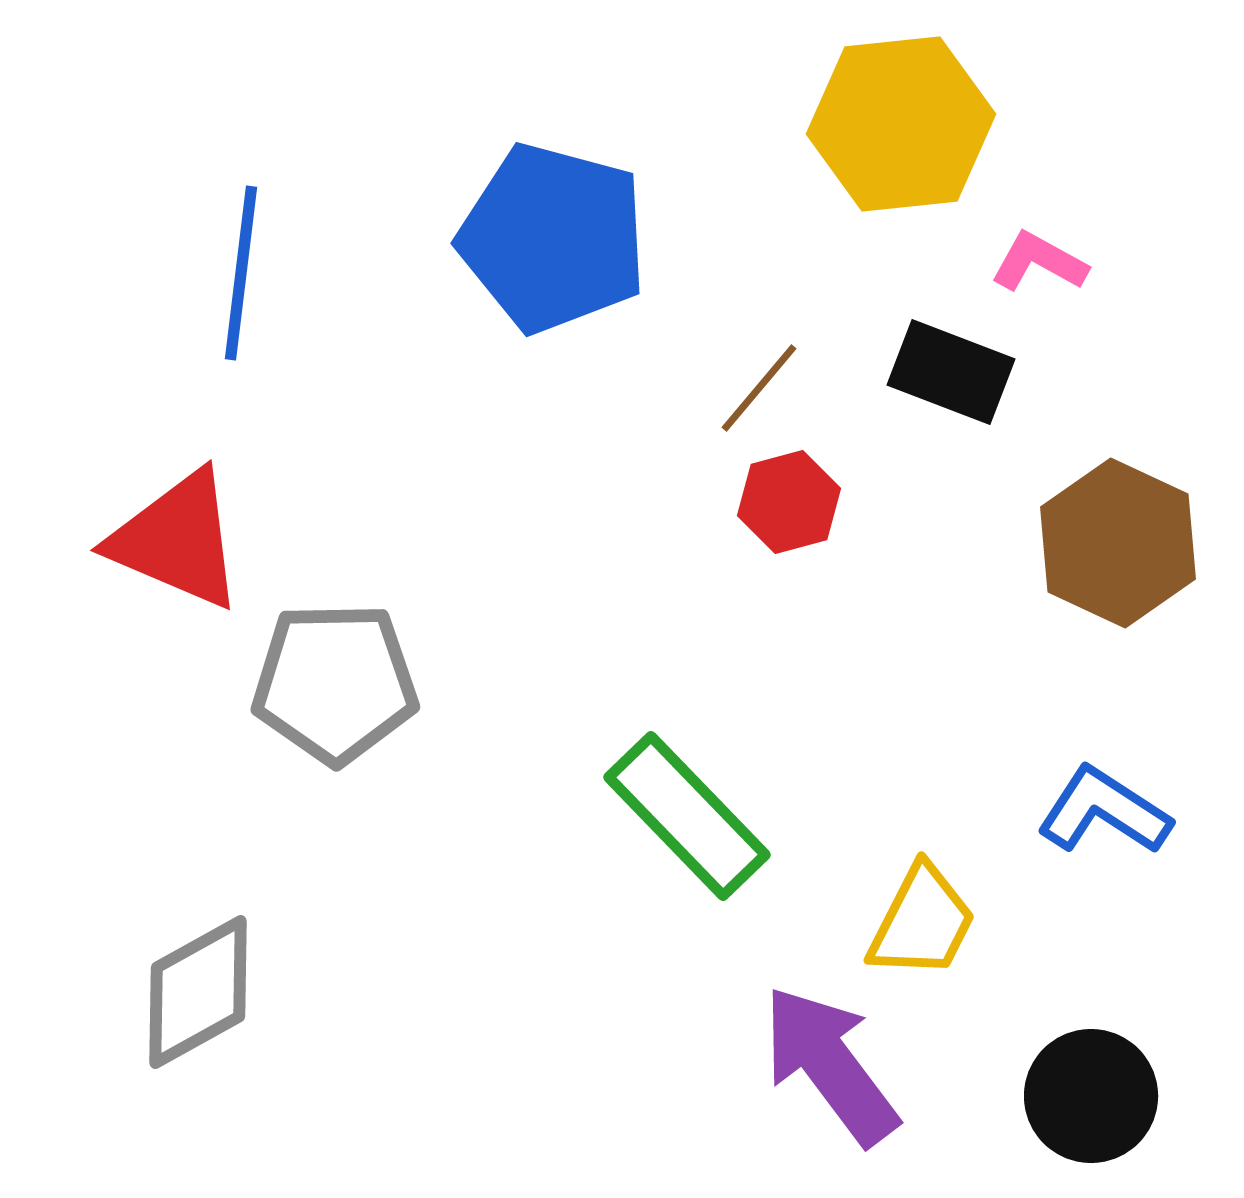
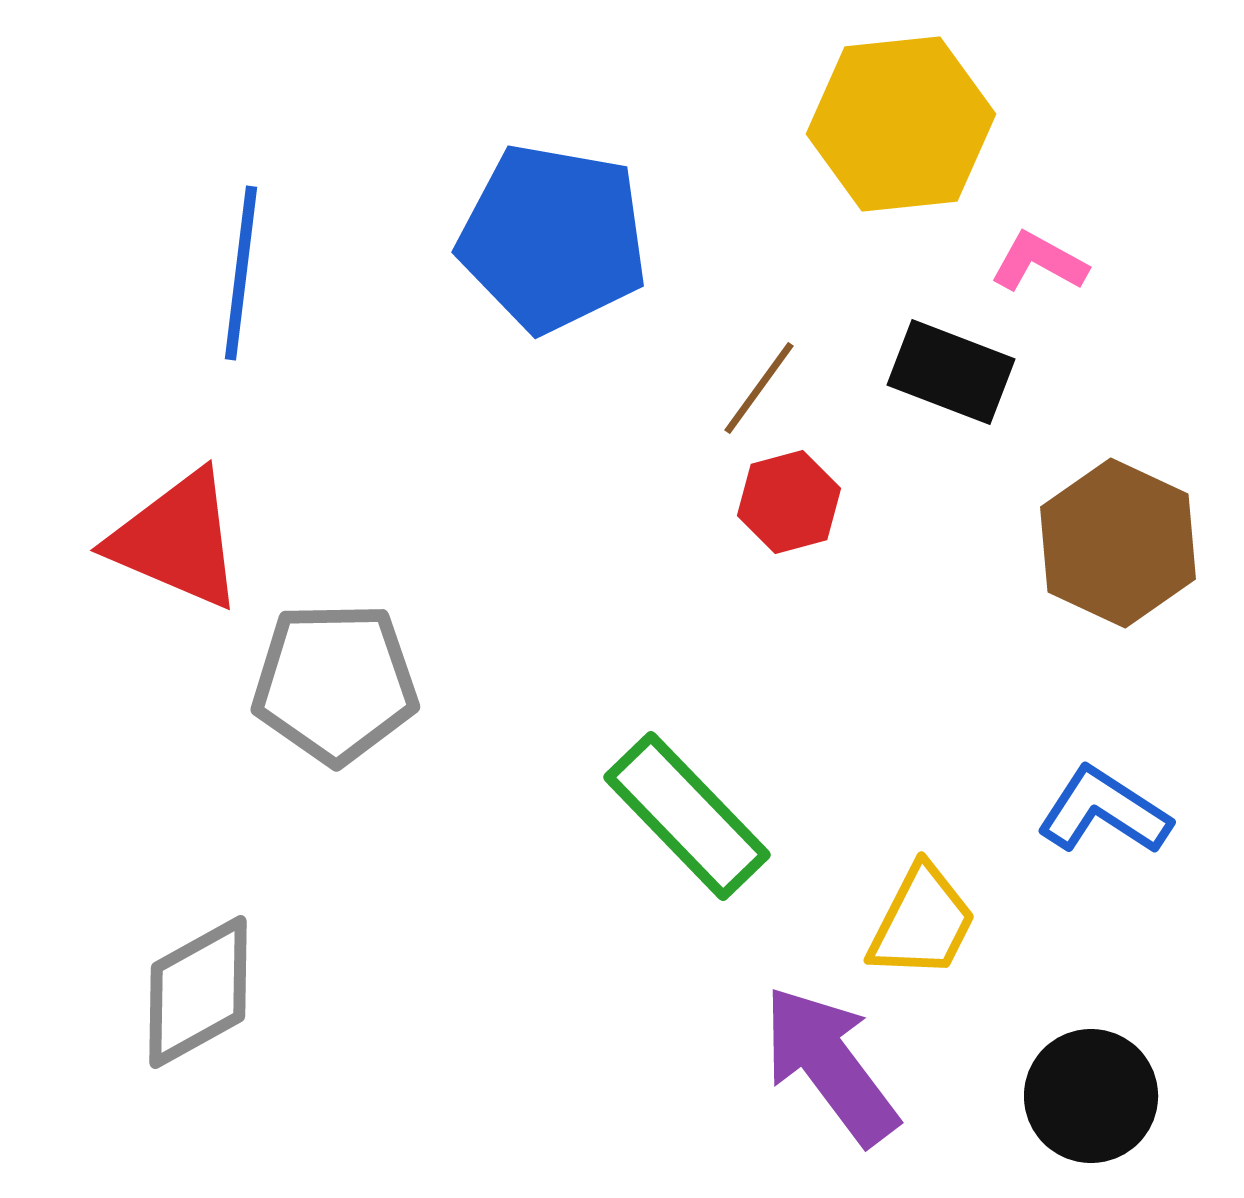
blue pentagon: rotated 5 degrees counterclockwise
brown line: rotated 4 degrees counterclockwise
